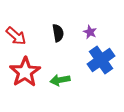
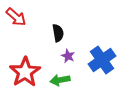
purple star: moved 22 px left, 24 px down
red arrow: moved 19 px up
blue cross: moved 1 px right
